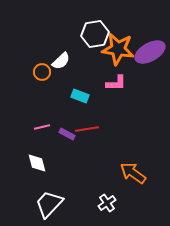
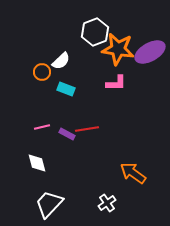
white hexagon: moved 2 px up; rotated 12 degrees counterclockwise
cyan rectangle: moved 14 px left, 7 px up
